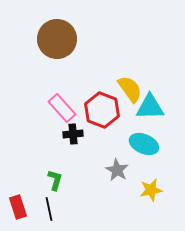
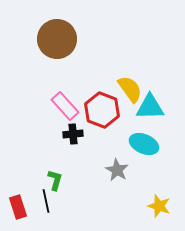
pink rectangle: moved 3 px right, 2 px up
yellow star: moved 8 px right, 16 px down; rotated 30 degrees clockwise
black line: moved 3 px left, 8 px up
